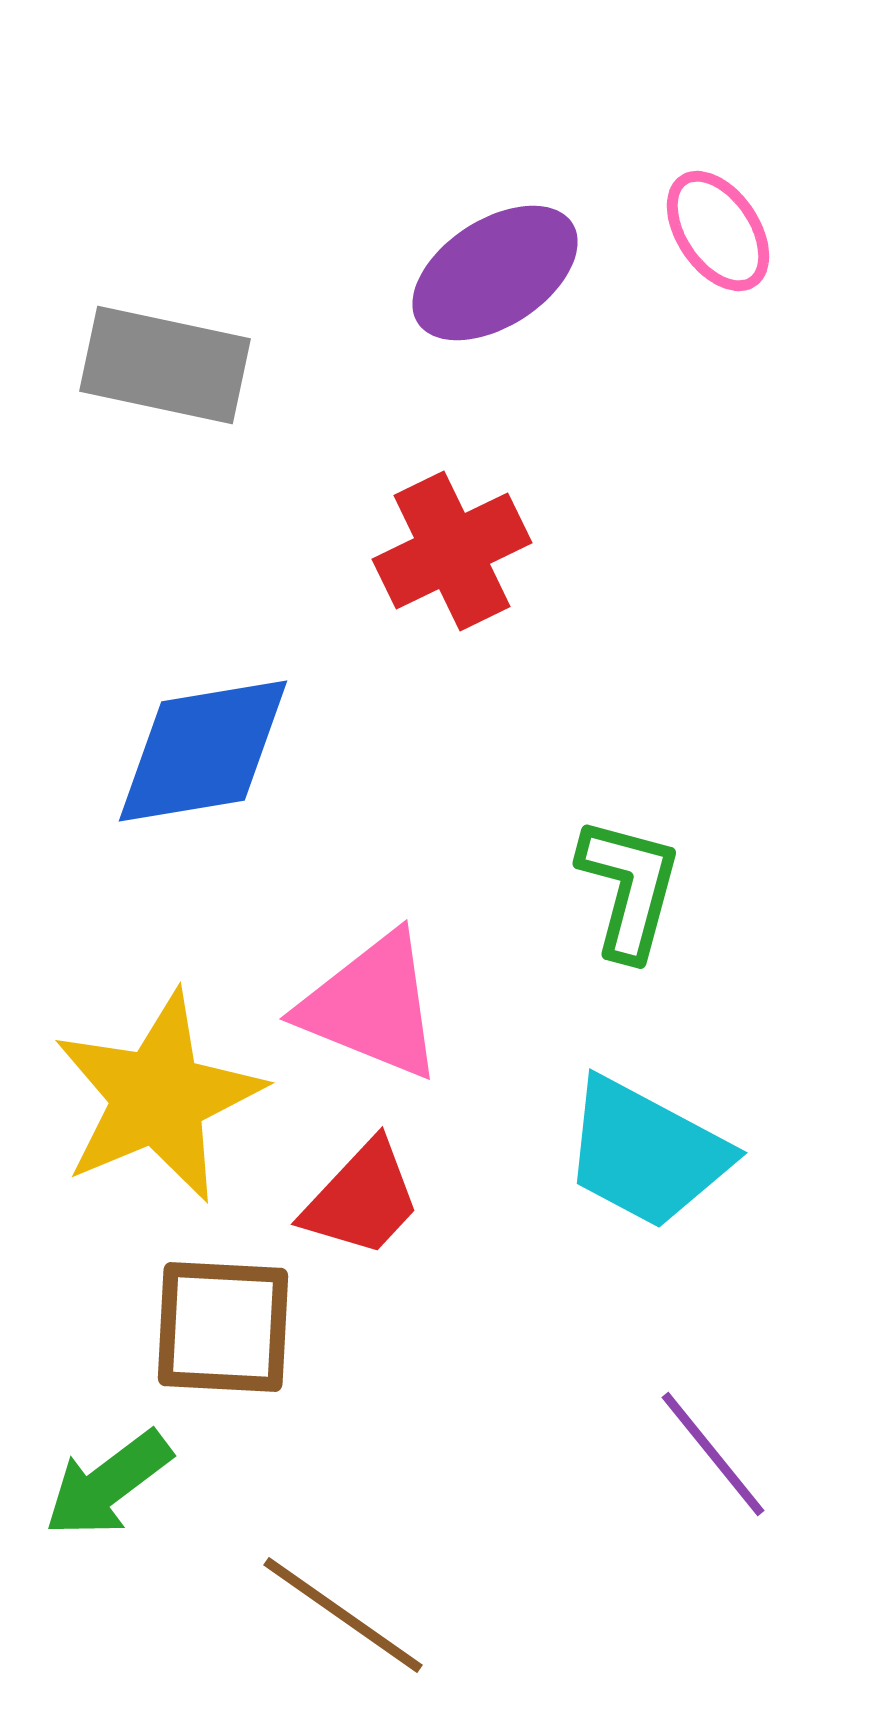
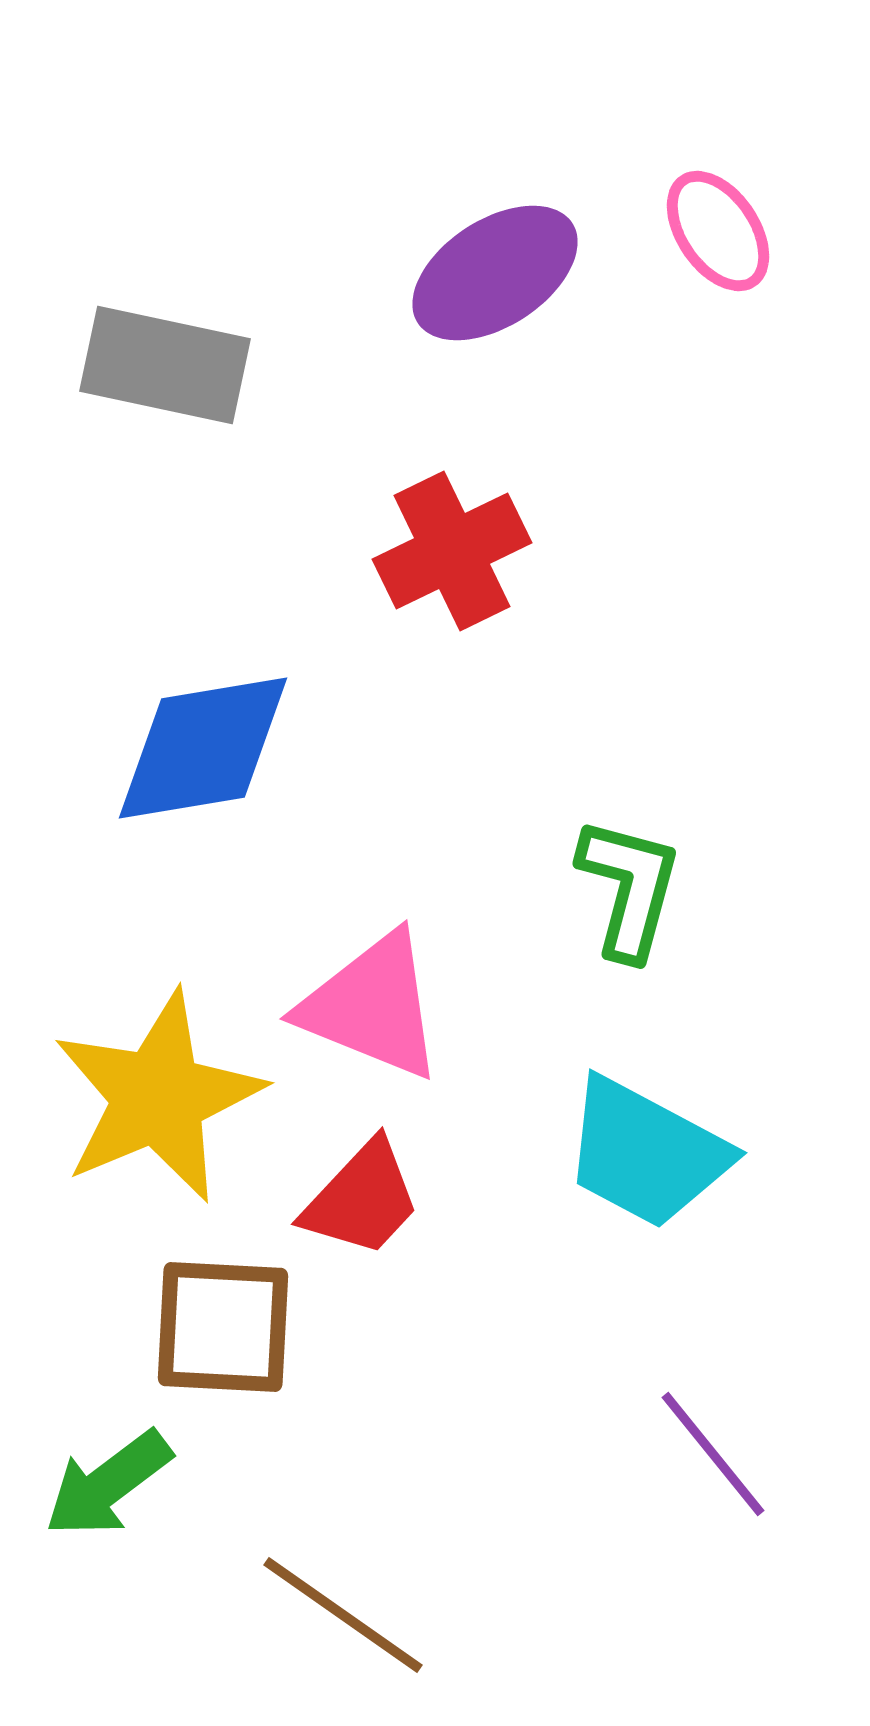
blue diamond: moved 3 px up
